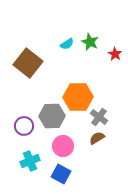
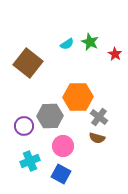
gray hexagon: moved 2 px left
brown semicircle: rotated 133 degrees counterclockwise
